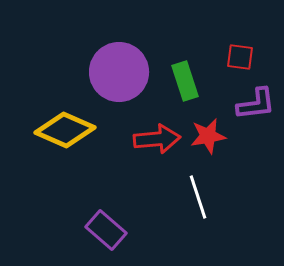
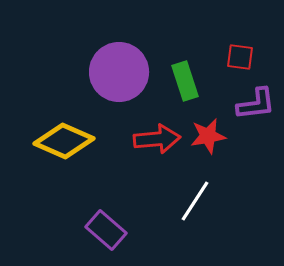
yellow diamond: moved 1 px left, 11 px down
white line: moved 3 px left, 4 px down; rotated 51 degrees clockwise
